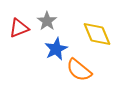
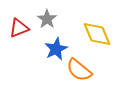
gray star: moved 2 px up
